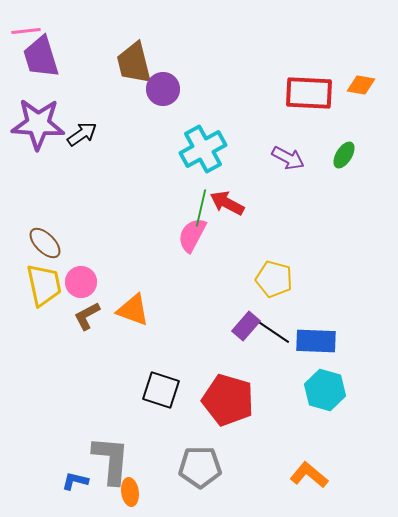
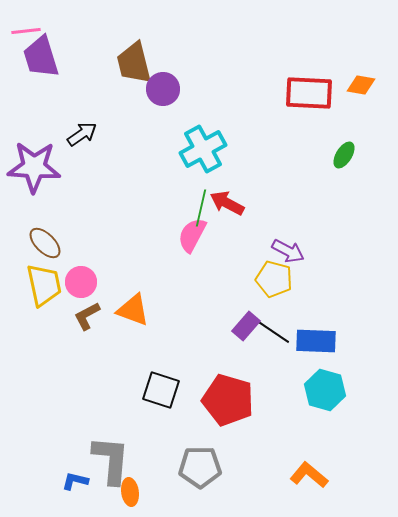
purple star: moved 4 px left, 43 px down
purple arrow: moved 93 px down
